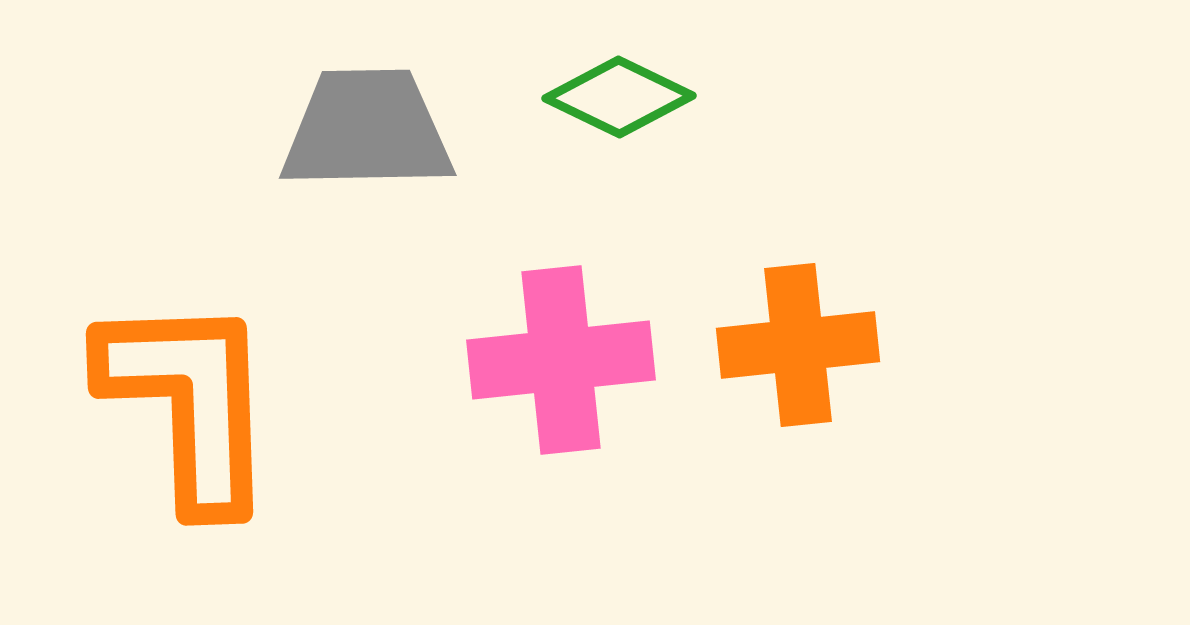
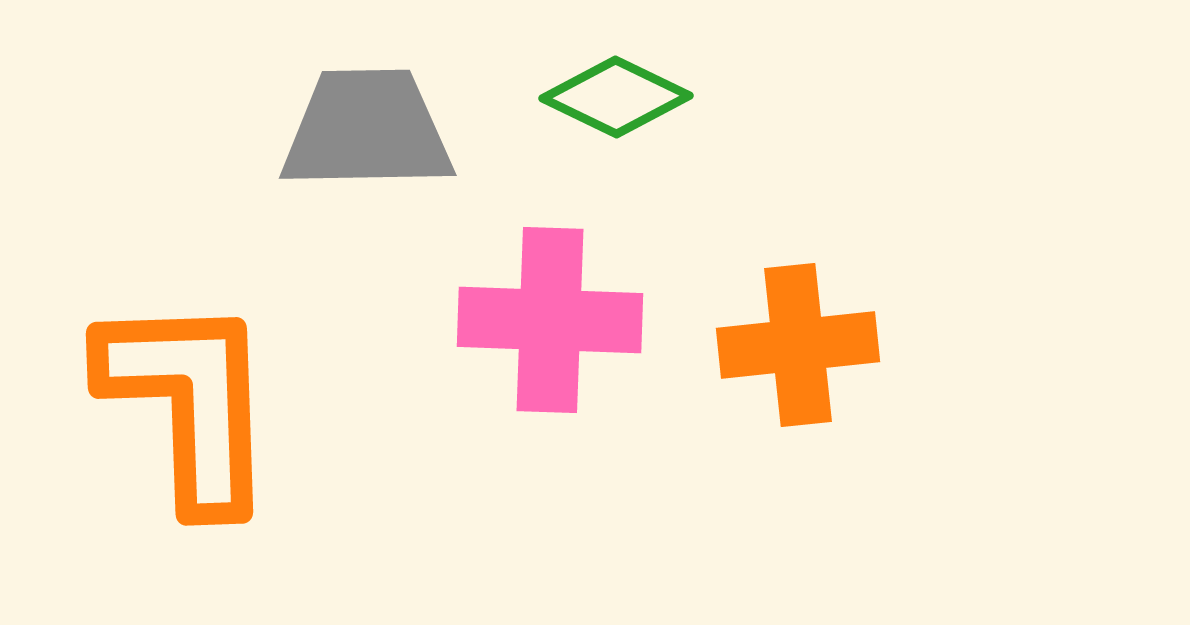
green diamond: moved 3 px left
pink cross: moved 11 px left, 40 px up; rotated 8 degrees clockwise
